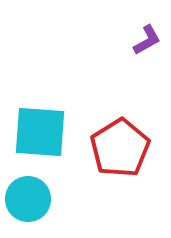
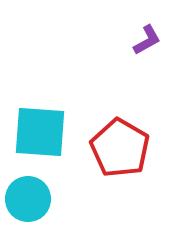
red pentagon: rotated 10 degrees counterclockwise
